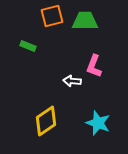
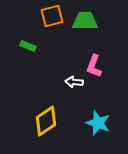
white arrow: moved 2 px right, 1 px down
